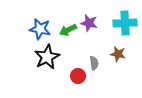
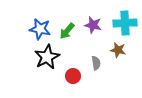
purple star: moved 4 px right, 2 px down
green arrow: moved 1 px left, 1 px down; rotated 24 degrees counterclockwise
brown star: moved 4 px up
gray semicircle: moved 2 px right
red circle: moved 5 px left
